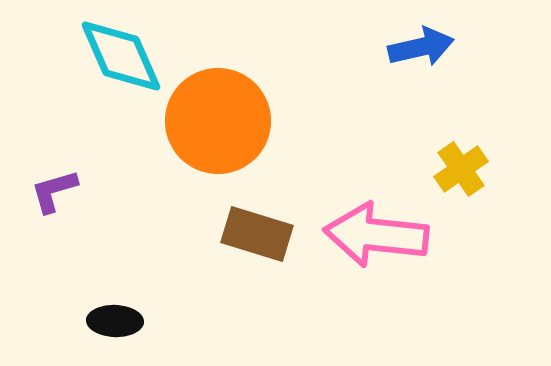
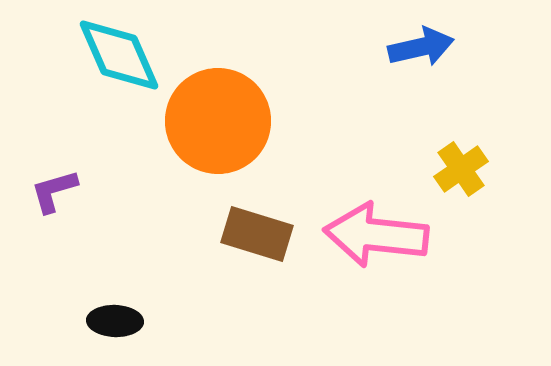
cyan diamond: moved 2 px left, 1 px up
